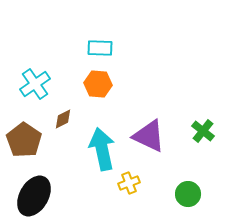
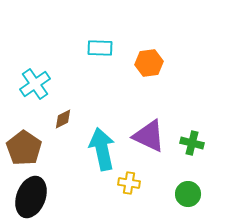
orange hexagon: moved 51 px right, 21 px up; rotated 12 degrees counterclockwise
green cross: moved 11 px left, 12 px down; rotated 25 degrees counterclockwise
brown pentagon: moved 8 px down
yellow cross: rotated 30 degrees clockwise
black ellipse: moved 3 px left, 1 px down; rotated 9 degrees counterclockwise
